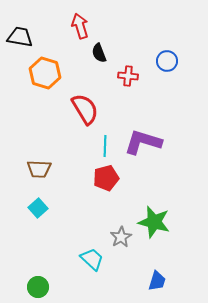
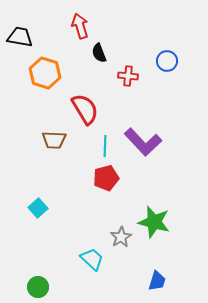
purple L-shape: rotated 150 degrees counterclockwise
brown trapezoid: moved 15 px right, 29 px up
